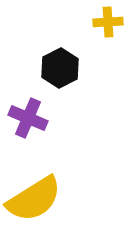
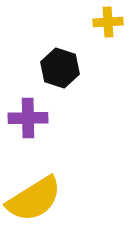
black hexagon: rotated 15 degrees counterclockwise
purple cross: rotated 24 degrees counterclockwise
